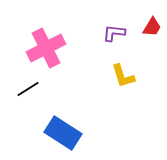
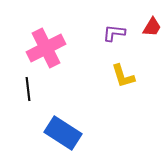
black line: rotated 65 degrees counterclockwise
